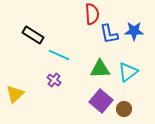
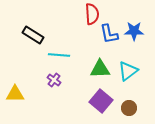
cyan line: rotated 20 degrees counterclockwise
cyan triangle: moved 1 px up
yellow triangle: rotated 42 degrees clockwise
brown circle: moved 5 px right, 1 px up
